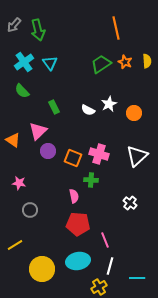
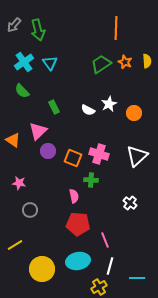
orange line: rotated 15 degrees clockwise
